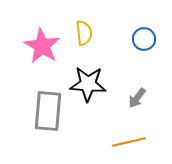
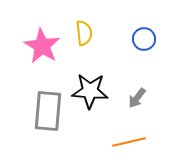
black star: moved 2 px right, 7 px down
